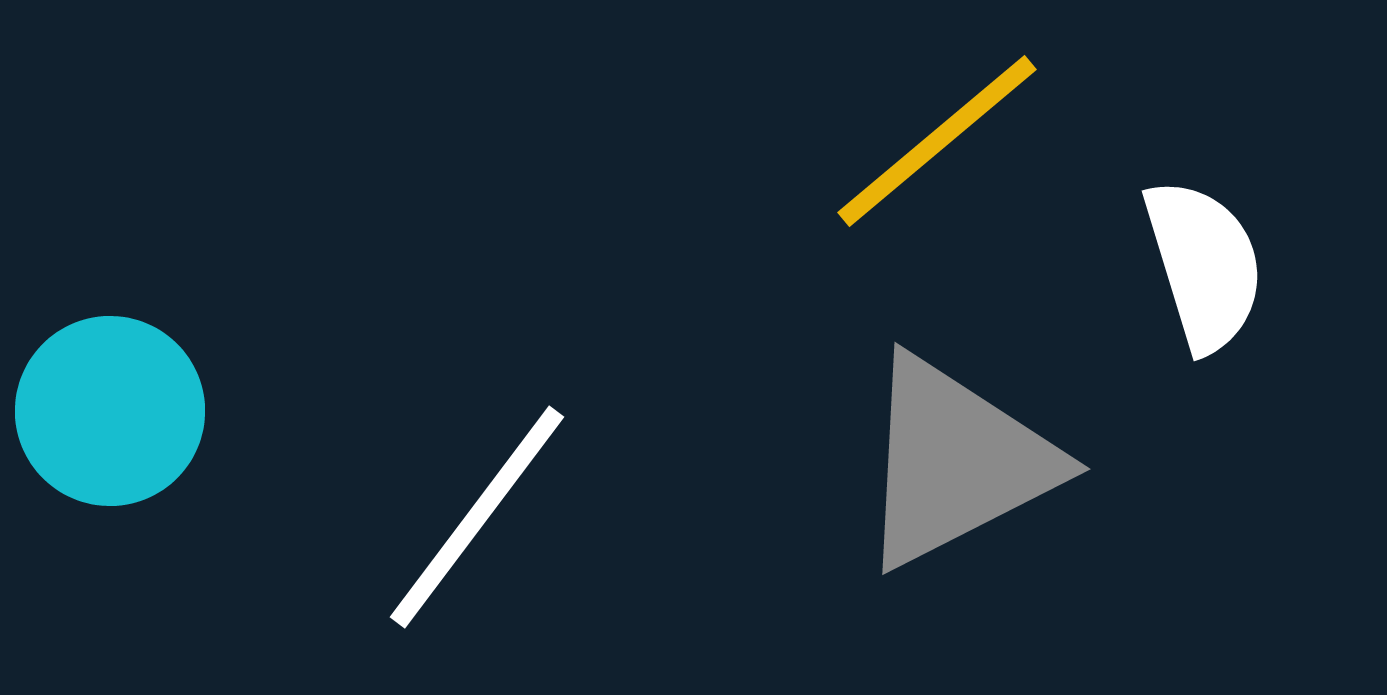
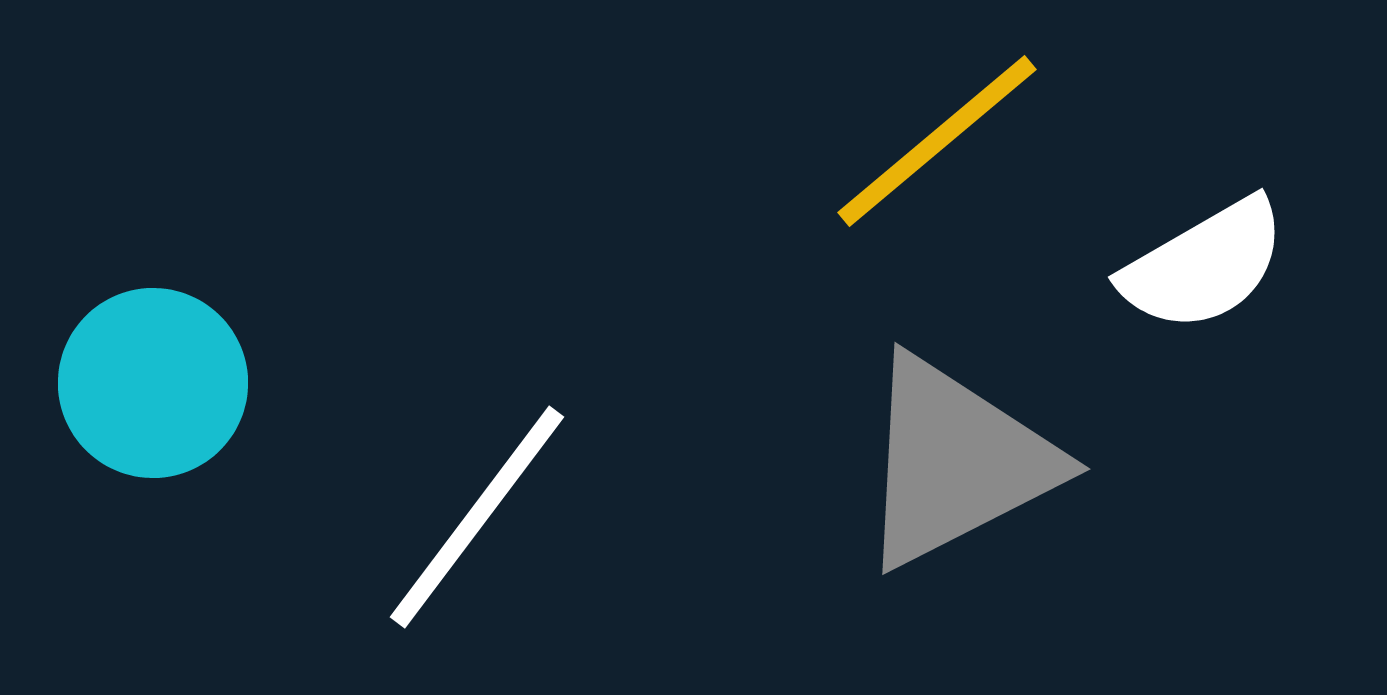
white semicircle: rotated 77 degrees clockwise
cyan circle: moved 43 px right, 28 px up
